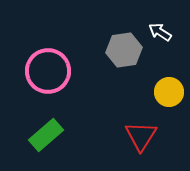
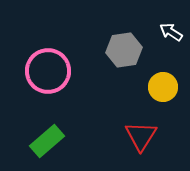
white arrow: moved 11 px right
yellow circle: moved 6 px left, 5 px up
green rectangle: moved 1 px right, 6 px down
